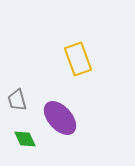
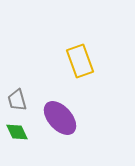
yellow rectangle: moved 2 px right, 2 px down
green diamond: moved 8 px left, 7 px up
